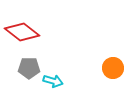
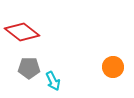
orange circle: moved 1 px up
cyan arrow: rotated 48 degrees clockwise
